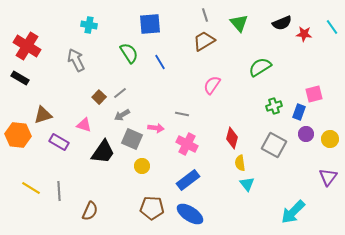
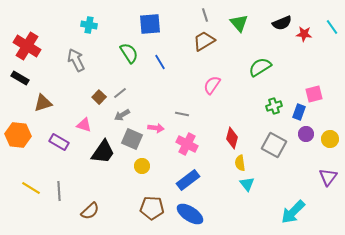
brown triangle at (43, 115): moved 12 px up
brown semicircle at (90, 211): rotated 24 degrees clockwise
